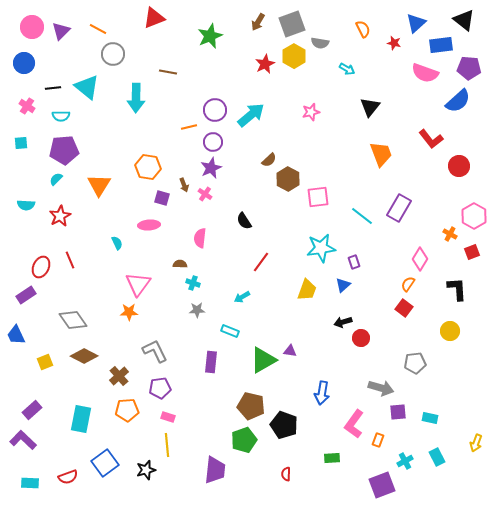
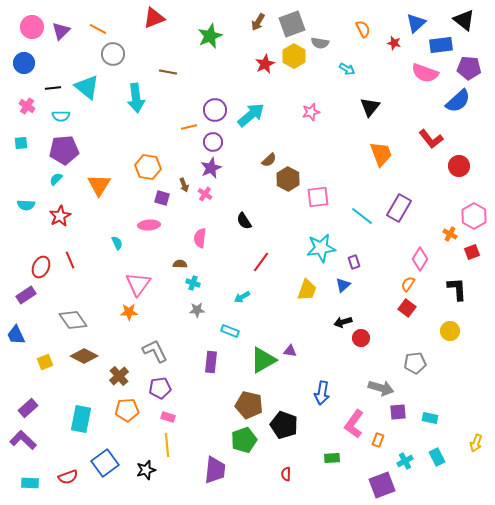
cyan arrow at (136, 98): rotated 8 degrees counterclockwise
red square at (404, 308): moved 3 px right
brown pentagon at (251, 406): moved 2 px left, 1 px up
purple rectangle at (32, 410): moved 4 px left, 2 px up
